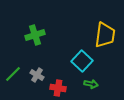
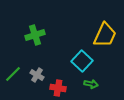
yellow trapezoid: rotated 16 degrees clockwise
